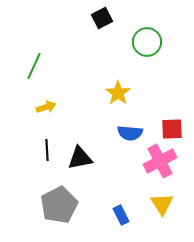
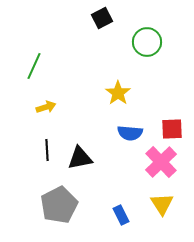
pink cross: moved 1 px right, 1 px down; rotated 16 degrees counterclockwise
